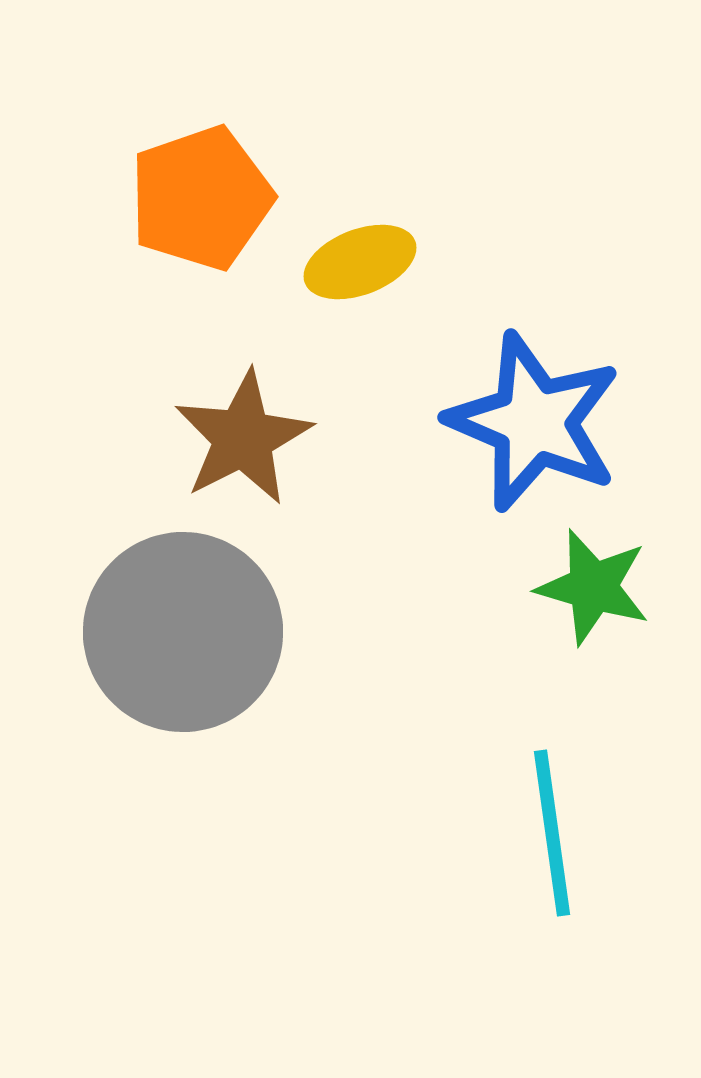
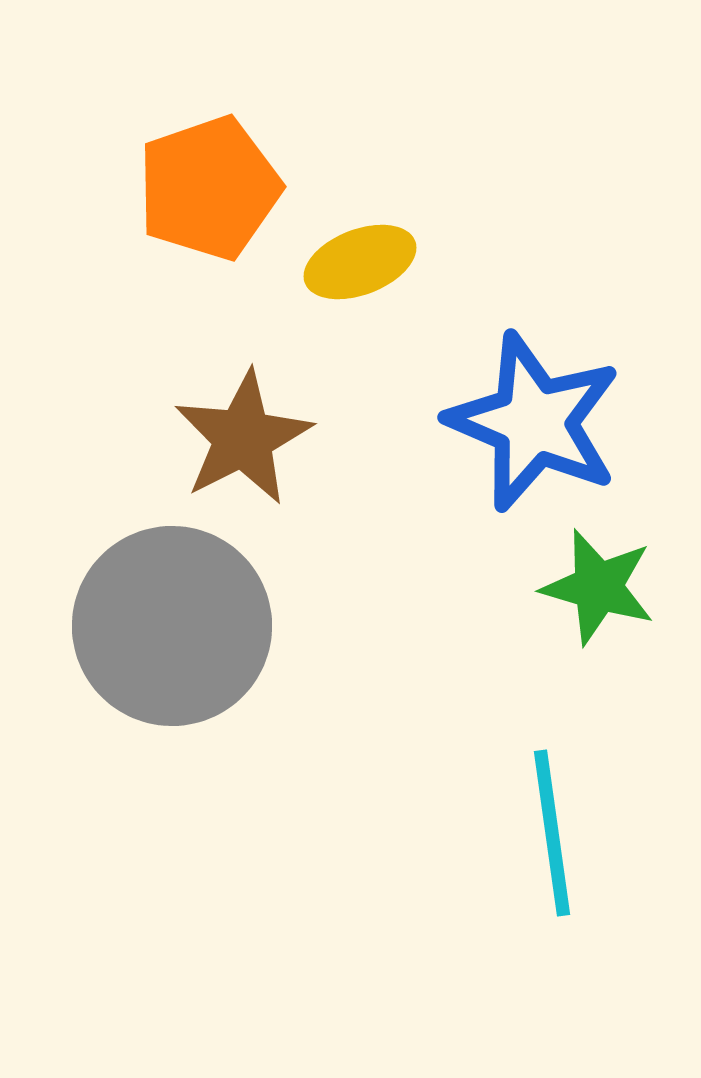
orange pentagon: moved 8 px right, 10 px up
green star: moved 5 px right
gray circle: moved 11 px left, 6 px up
